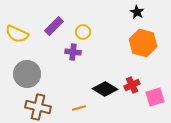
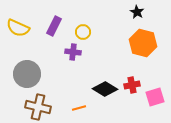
purple rectangle: rotated 18 degrees counterclockwise
yellow semicircle: moved 1 px right, 6 px up
red cross: rotated 14 degrees clockwise
